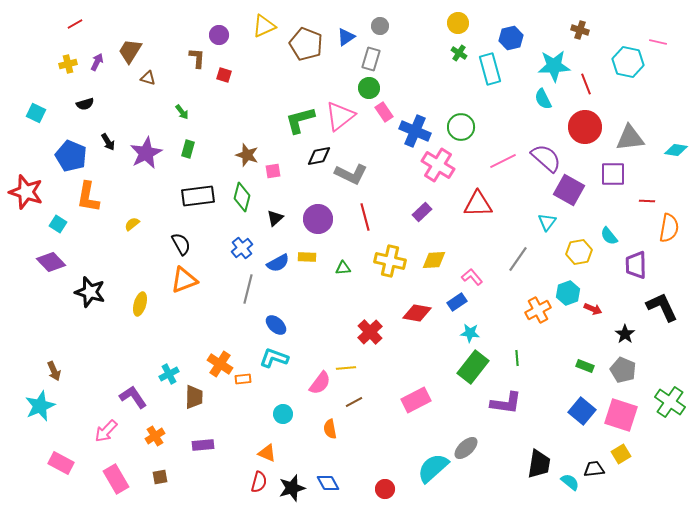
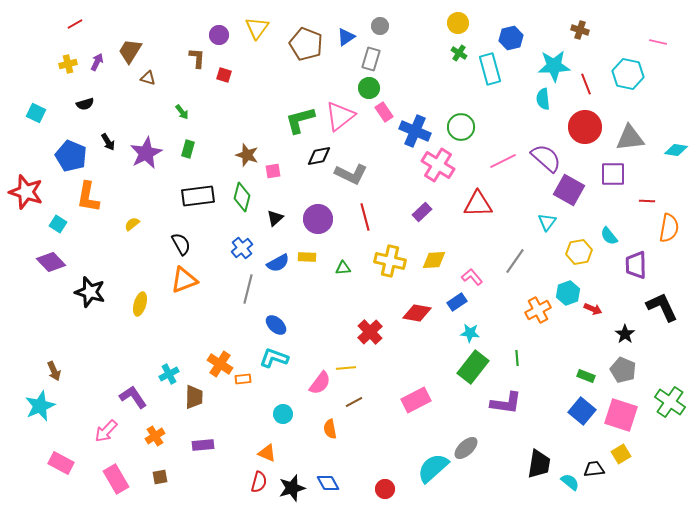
yellow triangle at (264, 26): moved 7 px left, 2 px down; rotated 30 degrees counterclockwise
cyan hexagon at (628, 62): moved 12 px down
cyan semicircle at (543, 99): rotated 20 degrees clockwise
gray line at (518, 259): moved 3 px left, 2 px down
green rectangle at (585, 366): moved 1 px right, 10 px down
